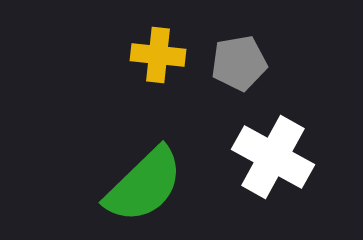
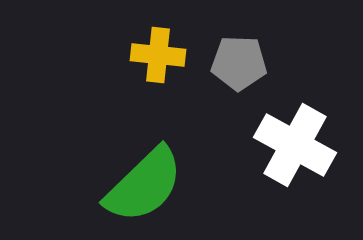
gray pentagon: rotated 12 degrees clockwise
white cross: moved 22 px right, 12 px up
